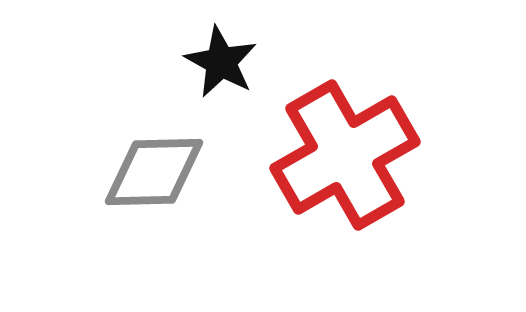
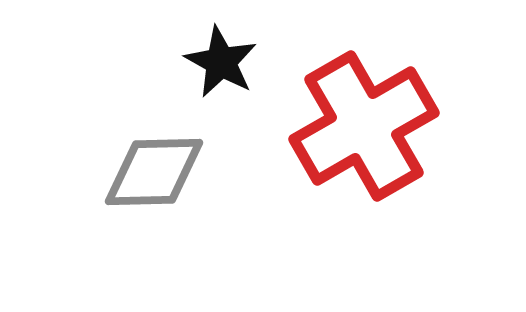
red cross: moved 19 px right, 29 px up
